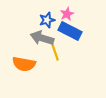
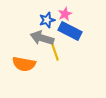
pink star: moved 2 px left
